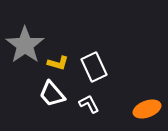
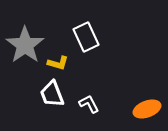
white rectangle: moved 8 px left, 30 px up
white trapezoid: rotated 20 degrees clockwise
